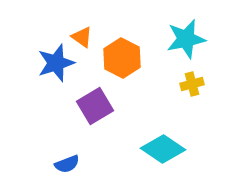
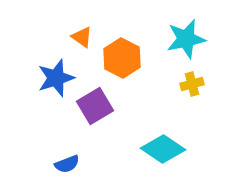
blue star: moved 15 px down
